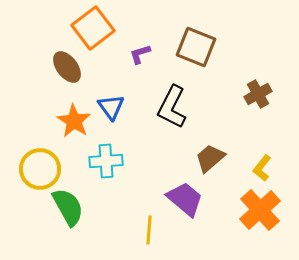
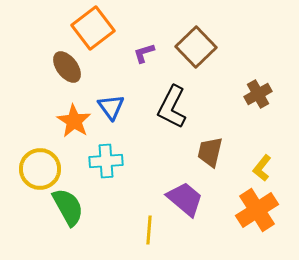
brown square: rotated 24 degrees clockwise
purple L-shape: moved 4 px right, 1 px up
brown trapezoid: moved 6 px up; rotated 36 degrees counterclockwise
orange cross: moved 3 px left; rotated 9 degrees clockwise
